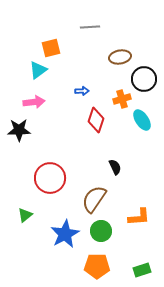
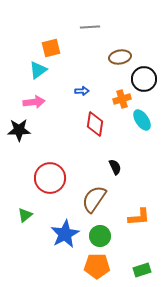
red diamond: moved 1 px left, 4 px down; rotated 10 degrees counterclockwise
green circle: moved 1 px left, 5 px down
